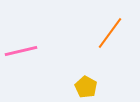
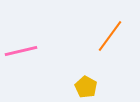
orange line: moved 3 px down
